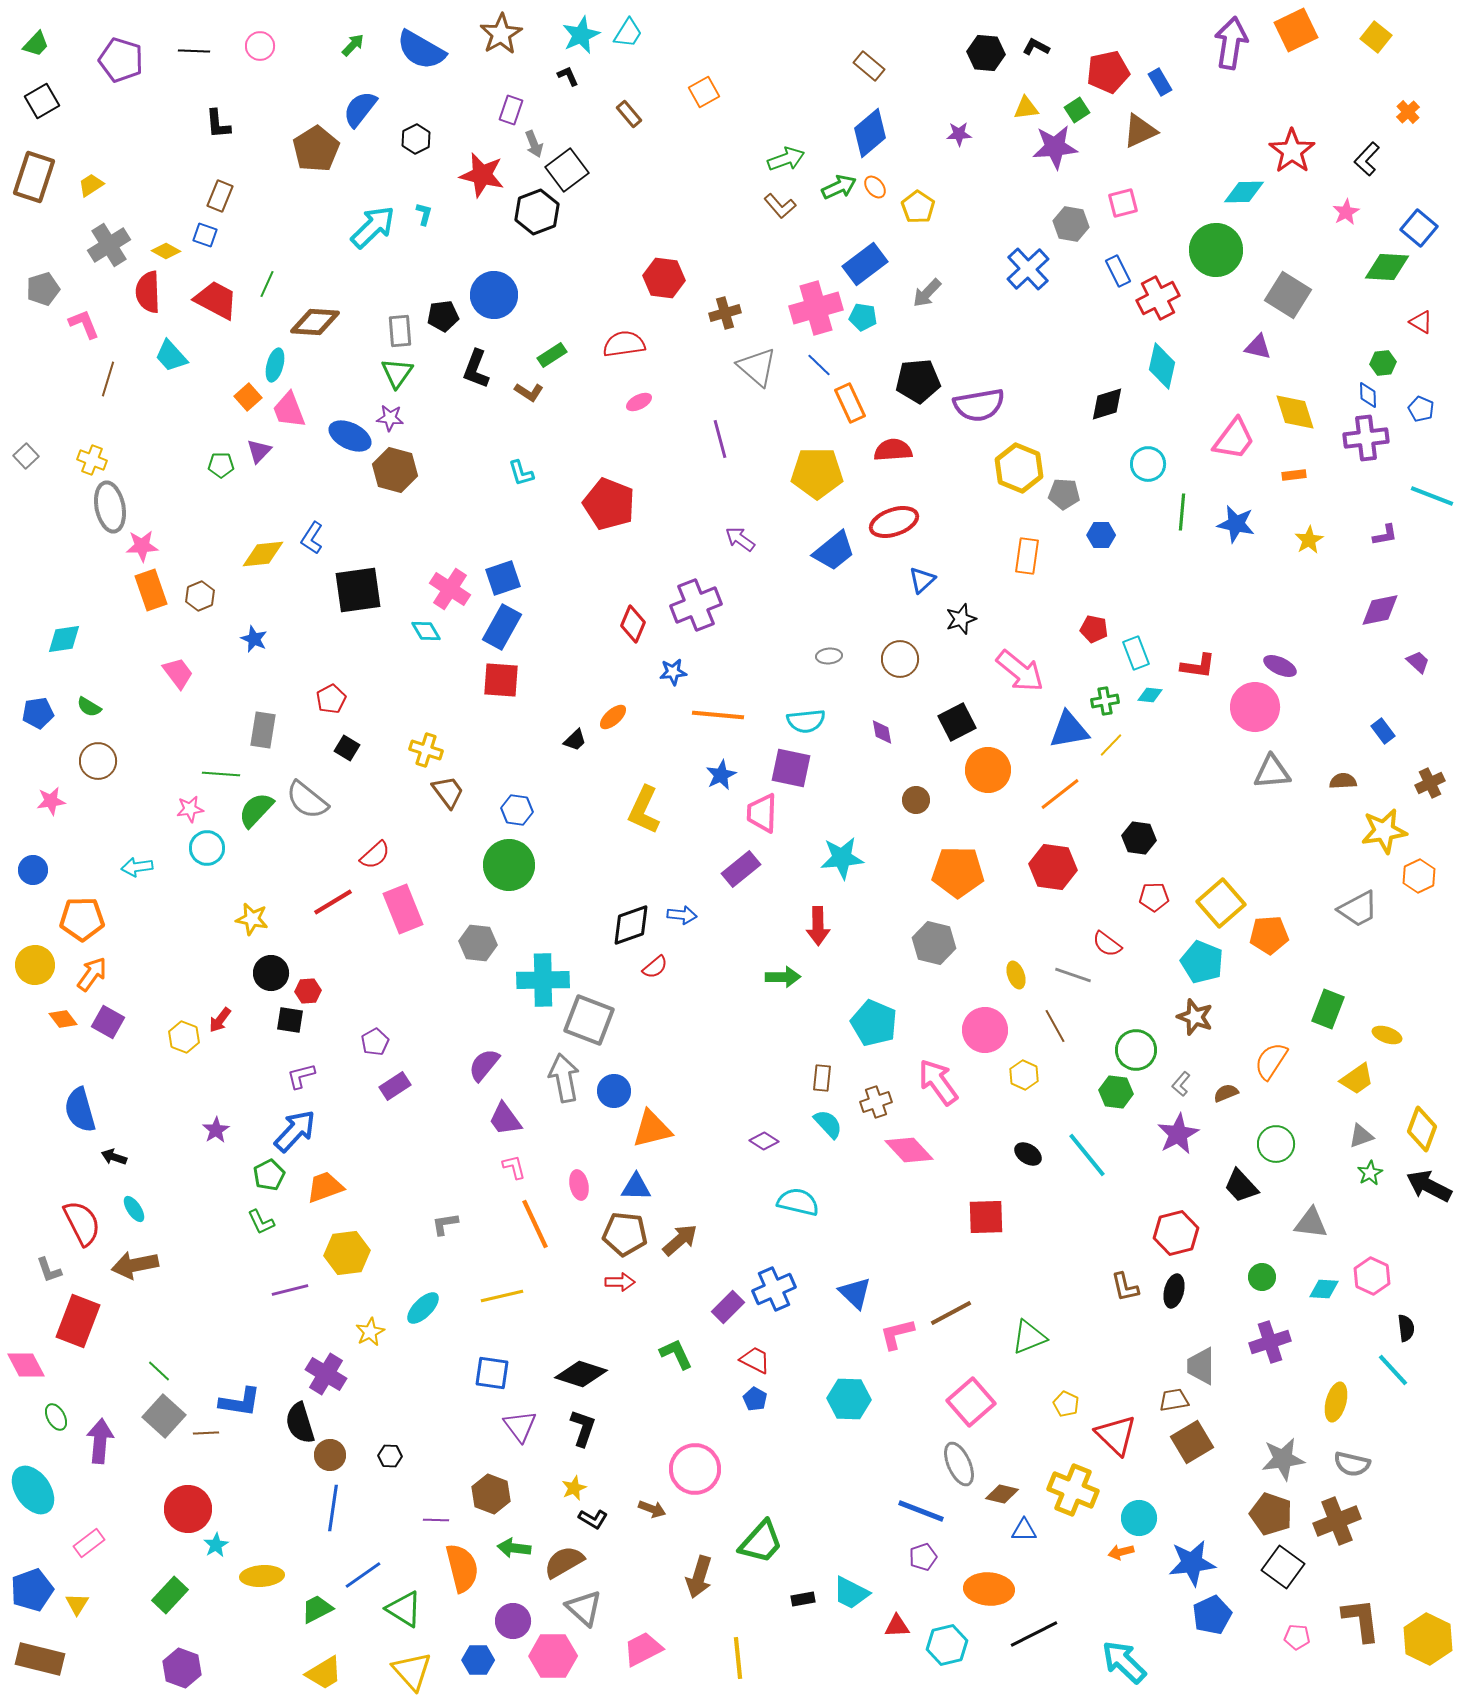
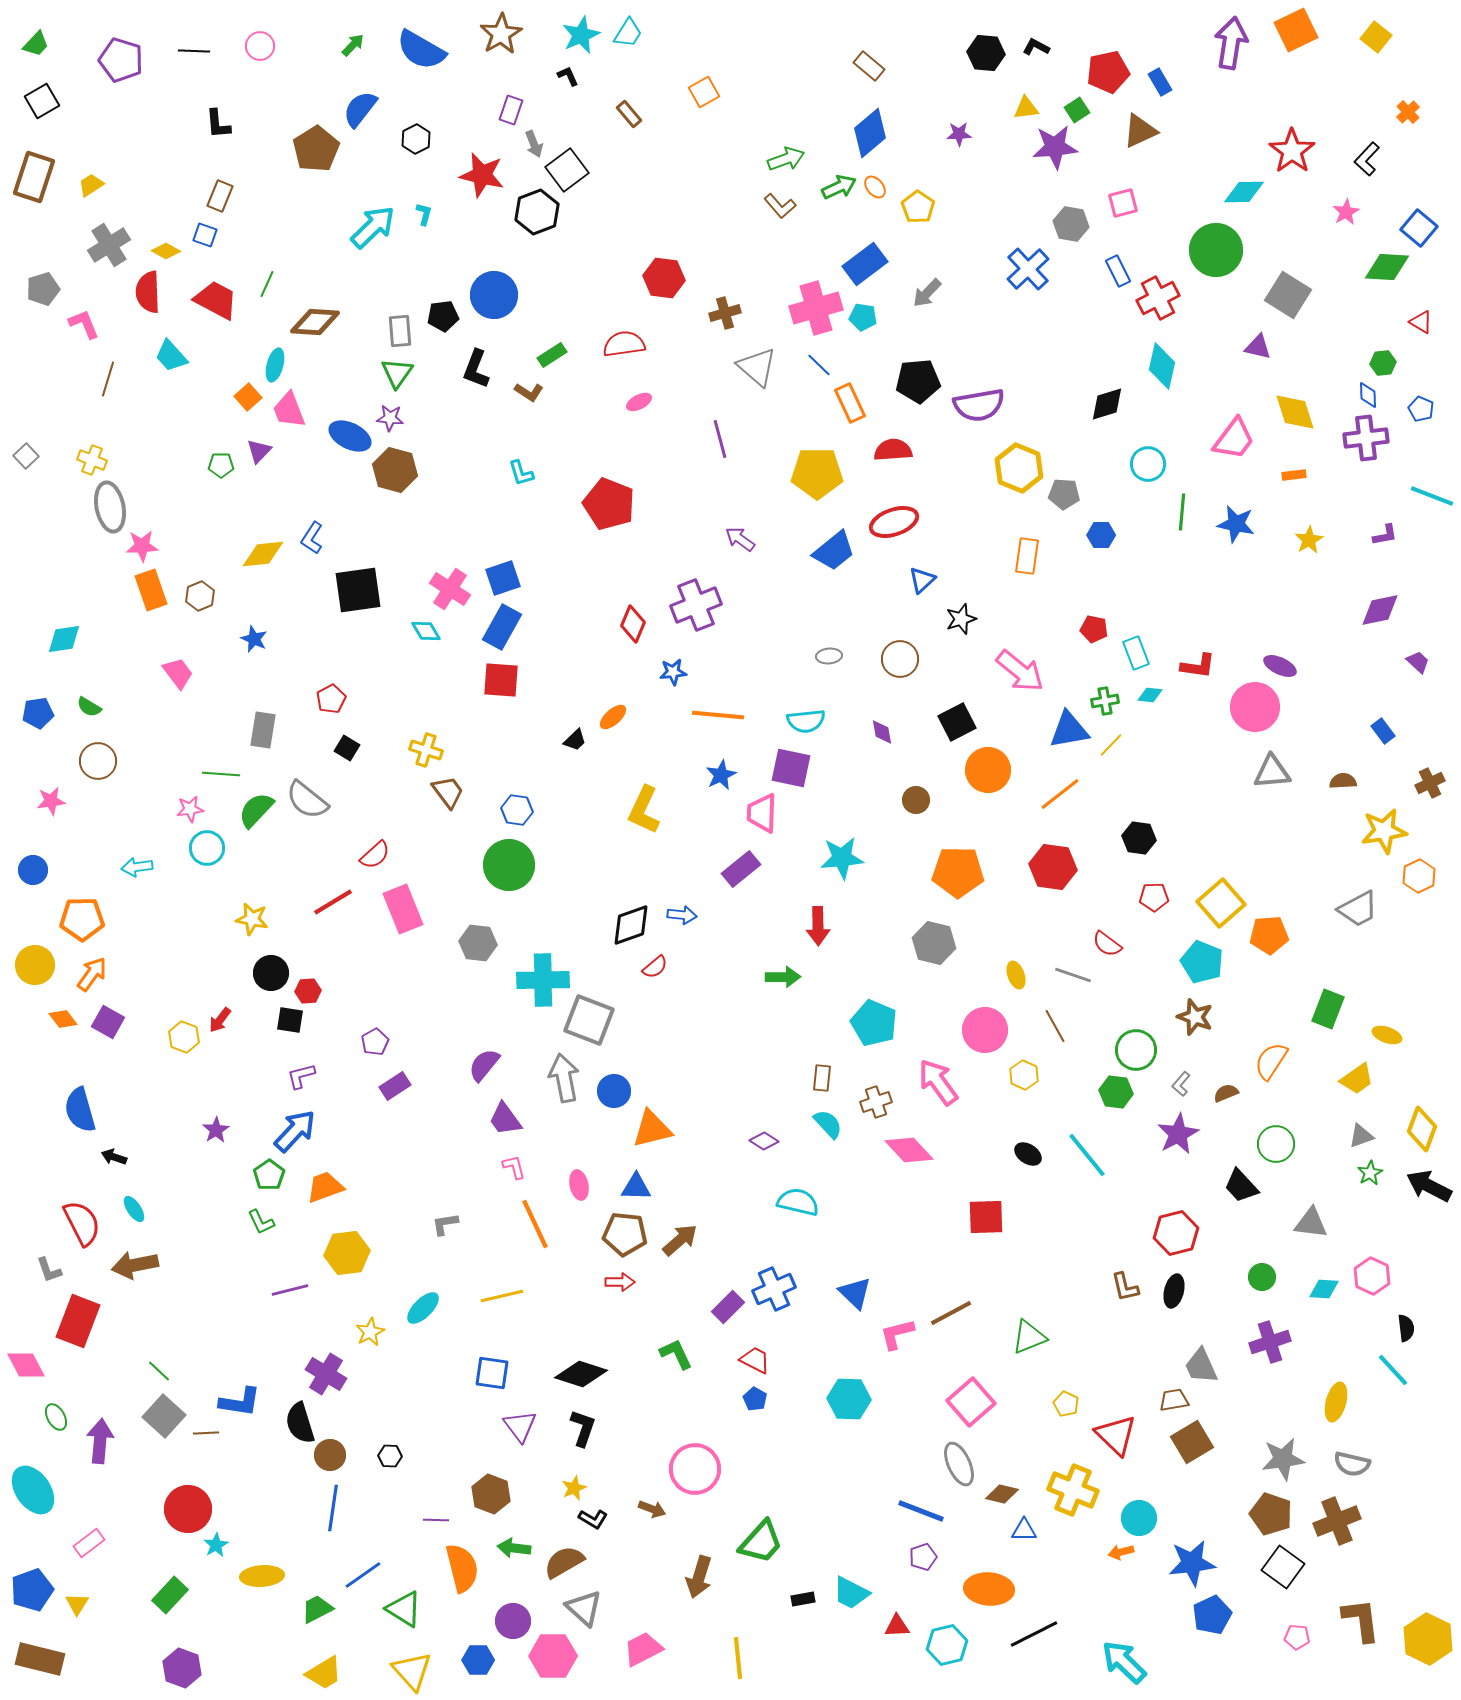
green pentagon at (269, 1175): rotated 8 degrees counterclockwise
gray trapezoid at (1201, 1366): rotated 24 degrees counterclockwise
